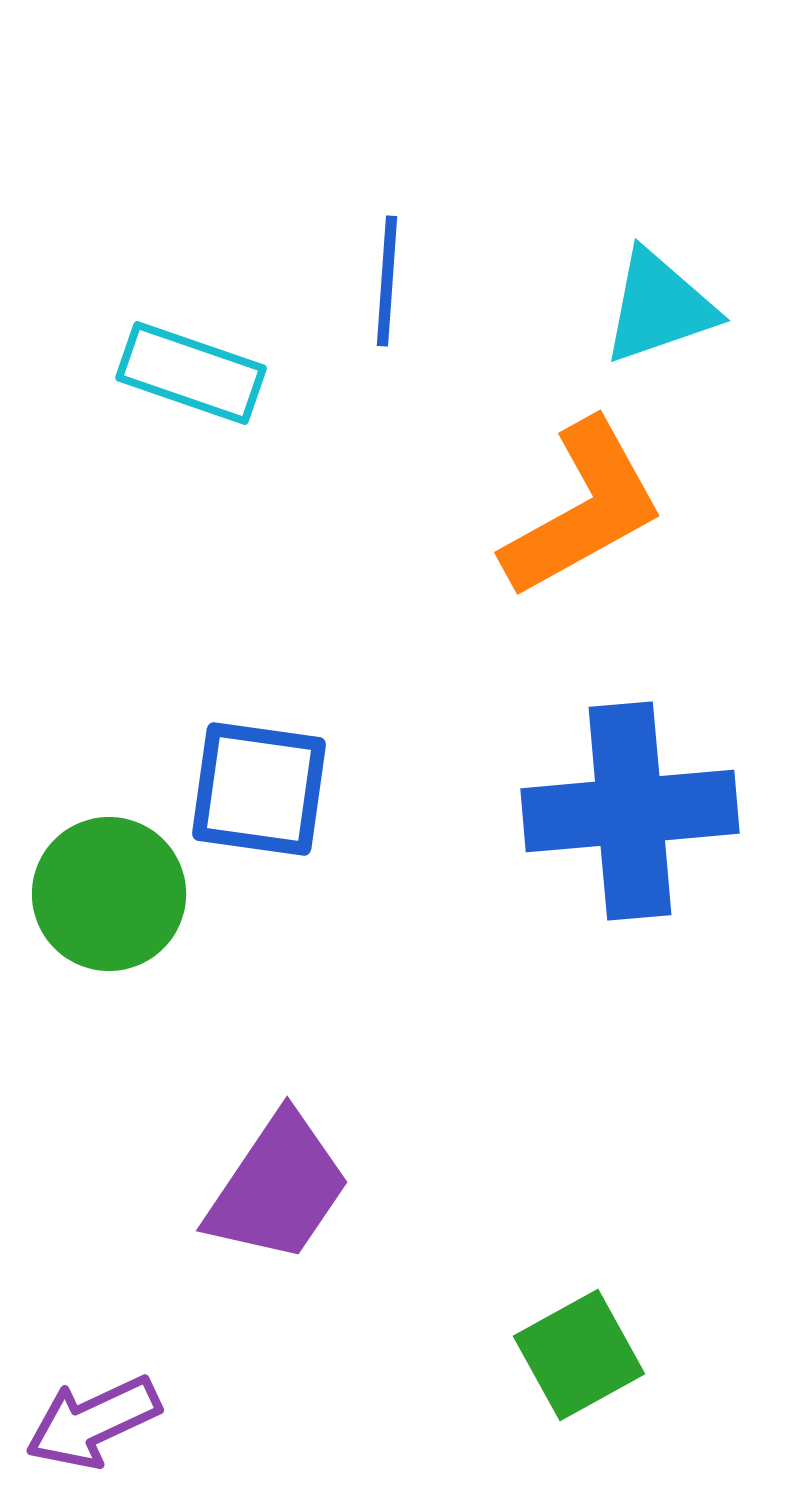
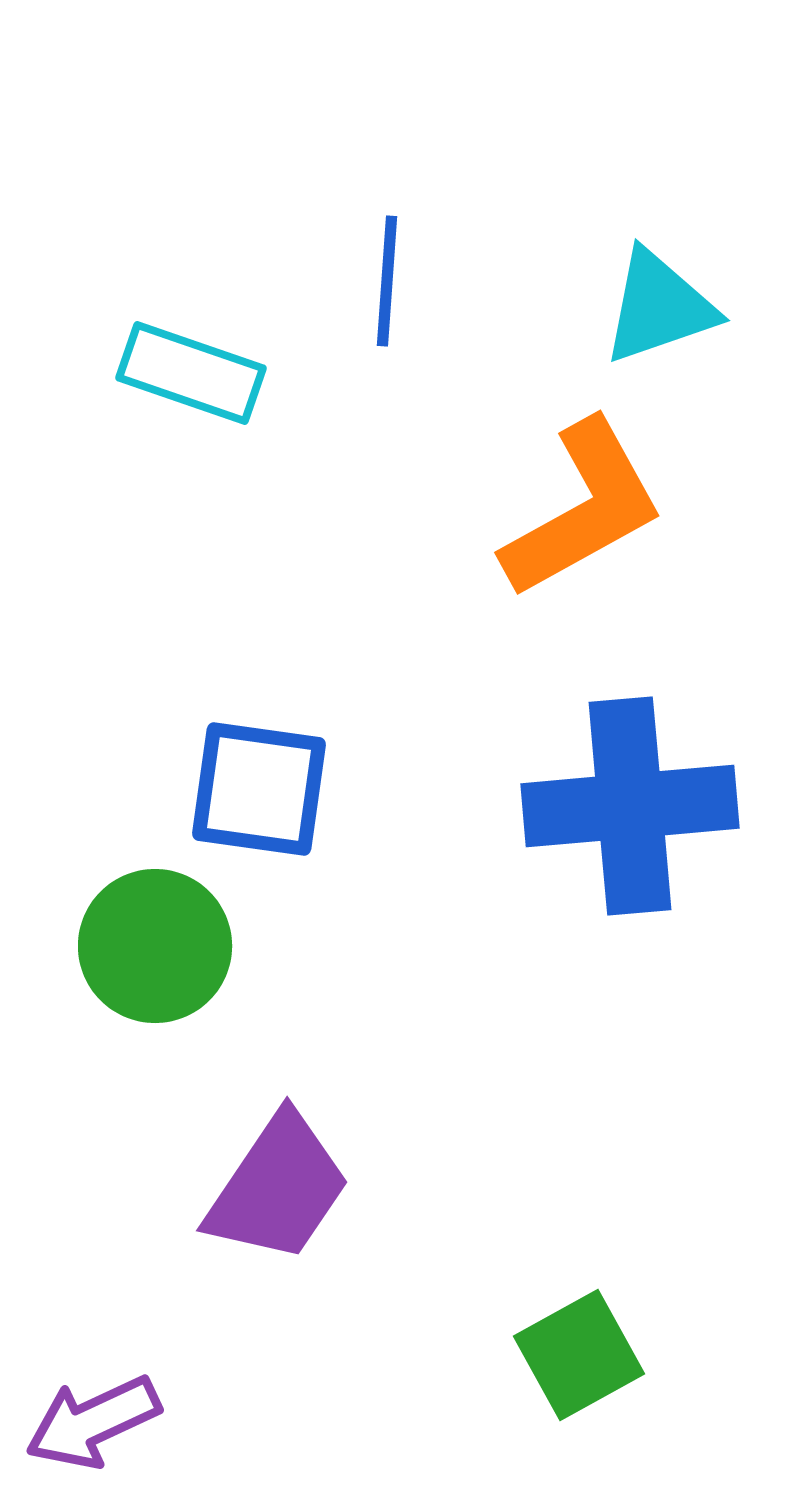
blue cross: moved 5 px up
green circle: moved 46 px right, 52 px down
